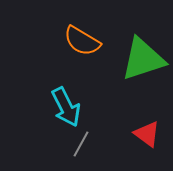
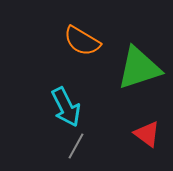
green triangle: moved 4 px left, 9 px down
gray line: moved 5 px left, 2 px down
